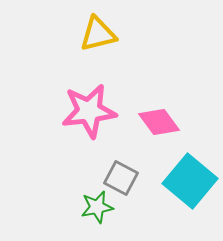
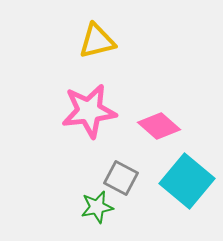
yellow triangle: moved 1 px left, 7 px down
pink diamond: moved 4 px down; rotated 12 degrees counterclockwise
cyan square: moved 3 px left
